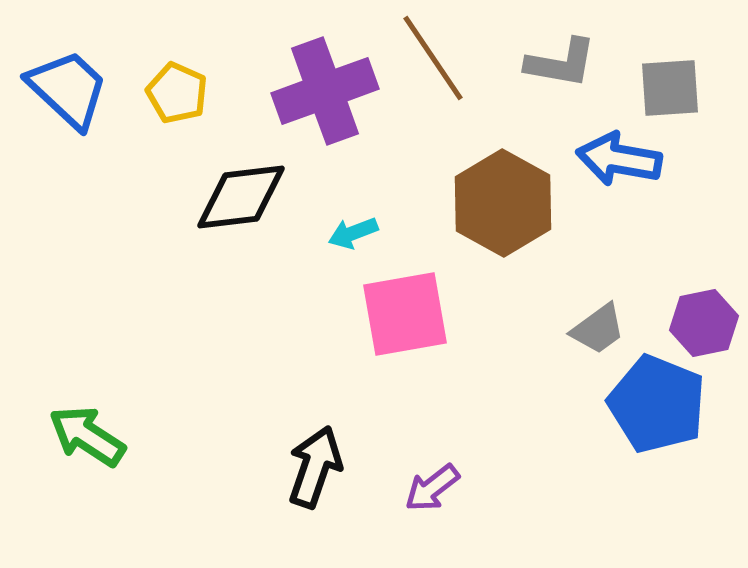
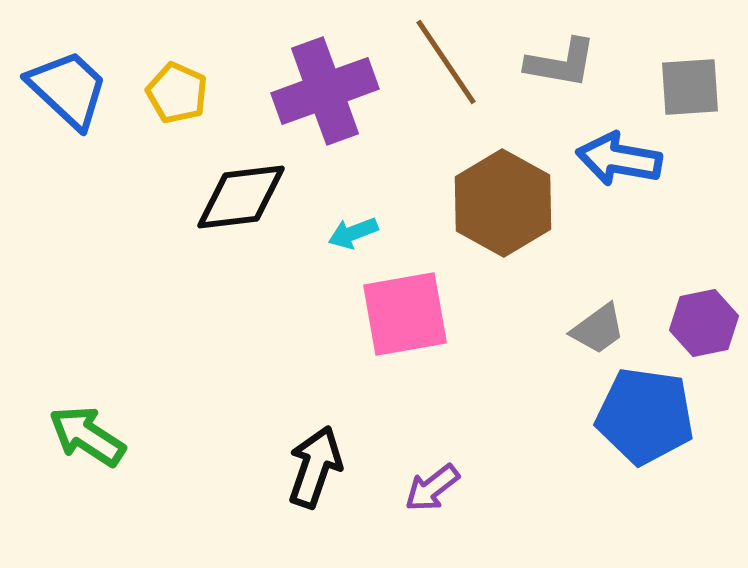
brown line: moved 13 px right, 4 px down
gray square: moved 20 px right, 1 px up
blue pentagon: moved 12 px left, 12 px down; rotated 14 degrees counterclockwise
